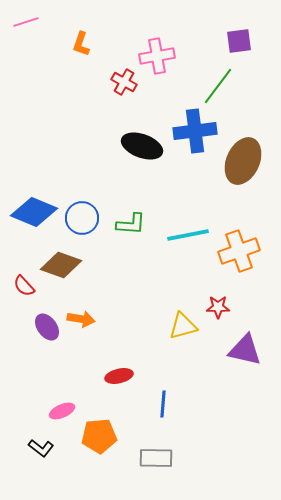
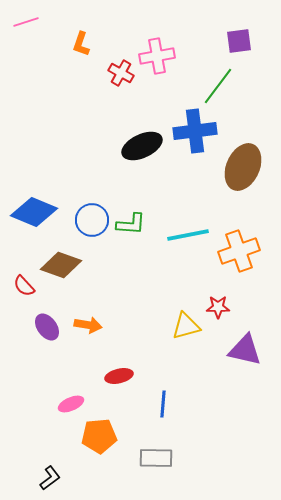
red cross: moved 3 px left, 9 px up
black ellipse: rotated 45 degrees counterclockwise
brown ellipse: moved 6 px down
blue circle: moved 10 px right, 2 px down
orange arrow: moved 7 px right, 6 px down
yellow triangle: moved 3 px right
pink ellipse: moved 9 px right, 7 px up
black L-shape: moved 9 px right, 30 px down; rotated 75 degrees counterclockwise
